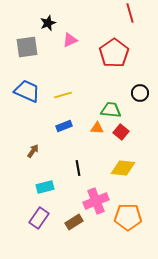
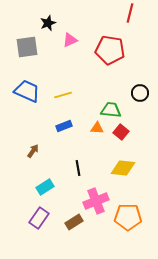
red line: rotated 30 degrees clockwise
red pentagon: moved 4 px left, 3 px up; rotated 28 degrees counterclockwise
cyan rectangle: rotated 18 degrees counterclockwise
